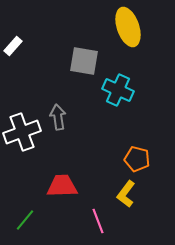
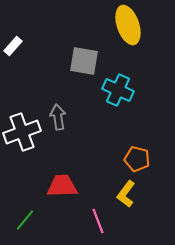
yellow ellipse: moved 2 px up
